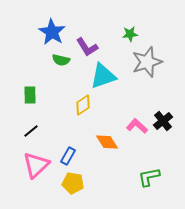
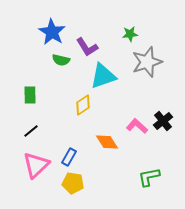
blue rectangle: moved 1 px right, 1 px down
